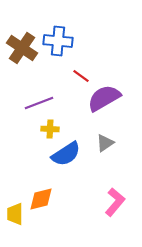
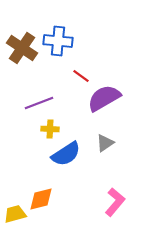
yellow trapezoid: rotated 75 degrees clockwise
